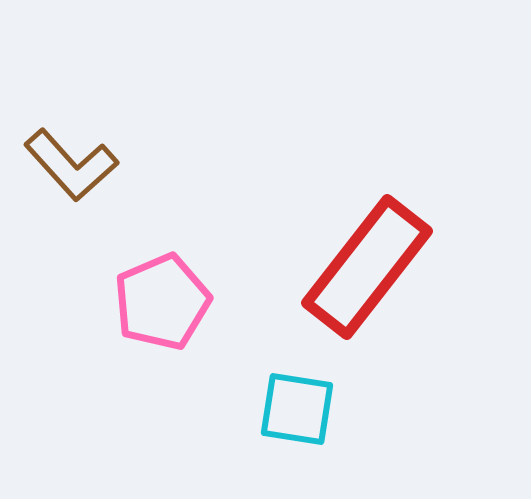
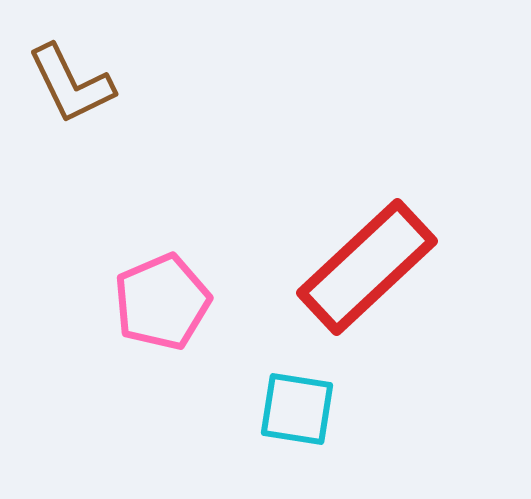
brown L-shape: moved 81 px up; rotated 16 degrees clockwise
red rectangle: rotated 9 degrees clockwise
